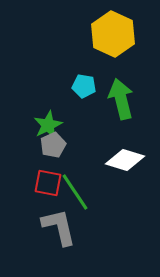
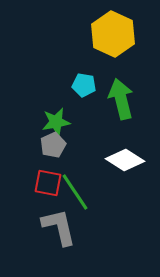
cyan pentagon: moved 1 px up
green star: moved 8 px right, 3 px up; rotated 16 degrees clockwise
white diamond: rotated 15 degrees clockwise
